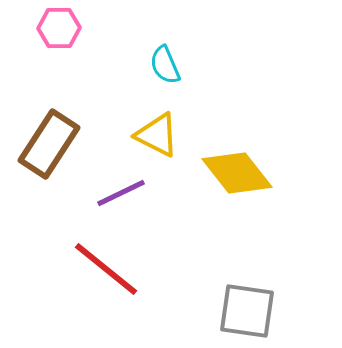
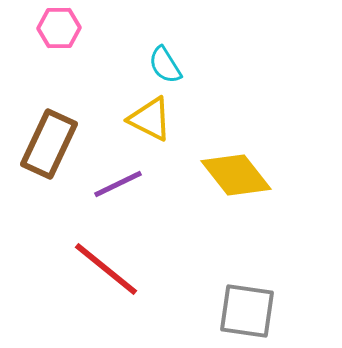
cyan semicircle: rotated 9 degrees counterclockwise
yellow triangle: moved 7 px left, 16 px up
brown rectangle: rotated 8 degrees counterclockwise
yellow diamond: moved 1 px left, 2 px down
purple line: moved 3 px left, 9 px up
